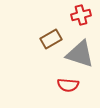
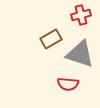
red semicircle: moved 1 px up
